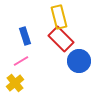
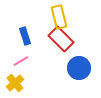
blue circle: moved 7 px down
